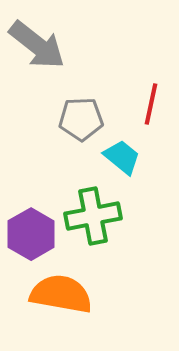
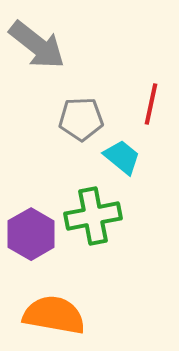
orange semicircle: moved 7 px left, 21 px down
